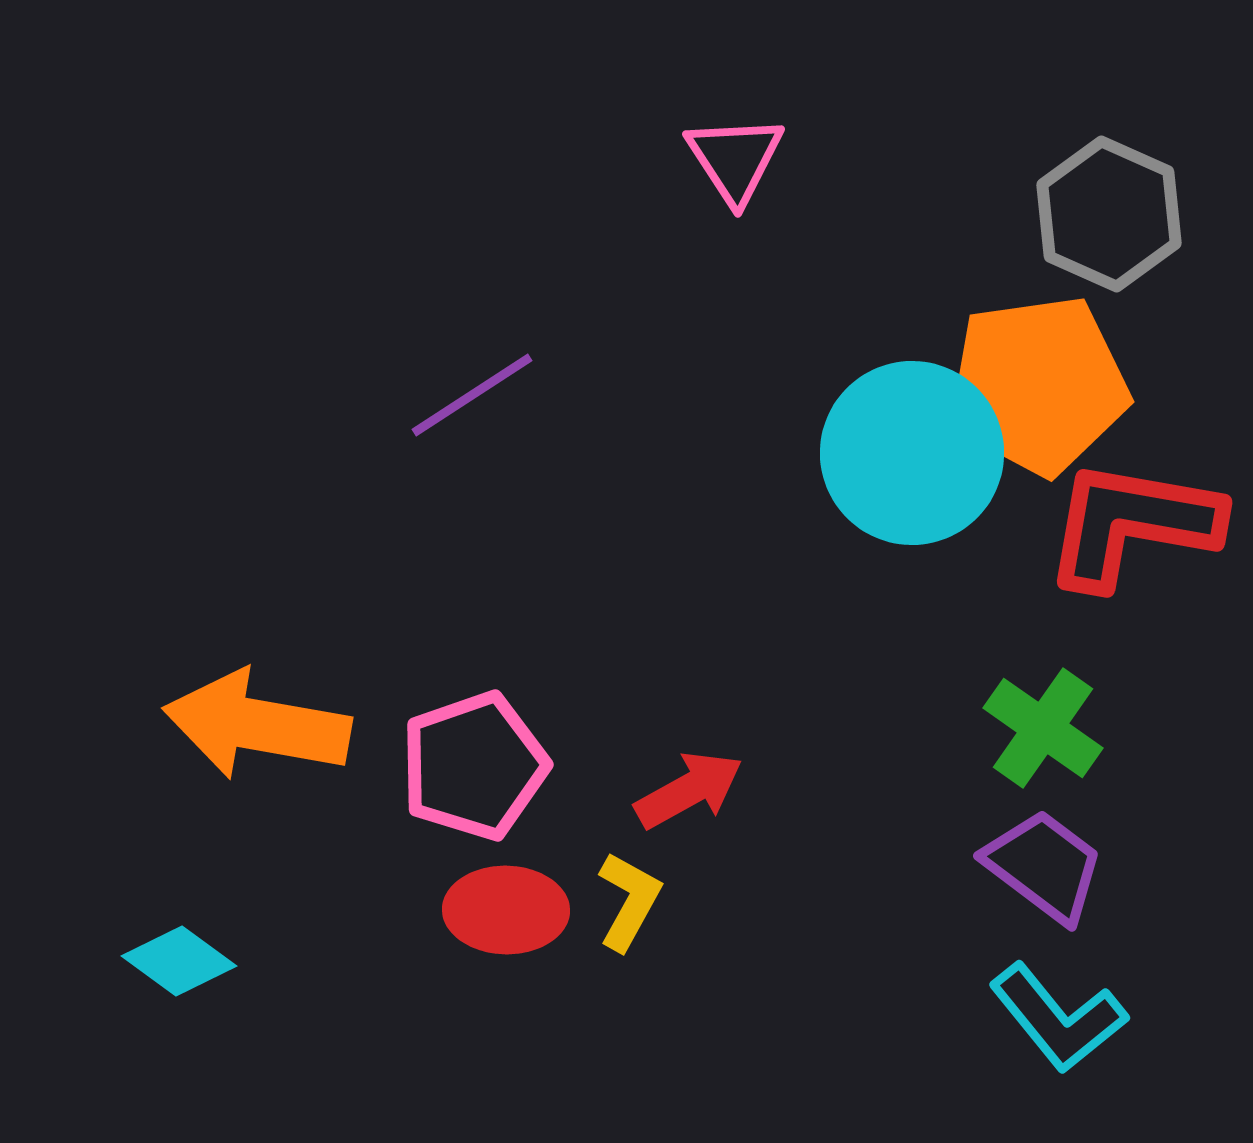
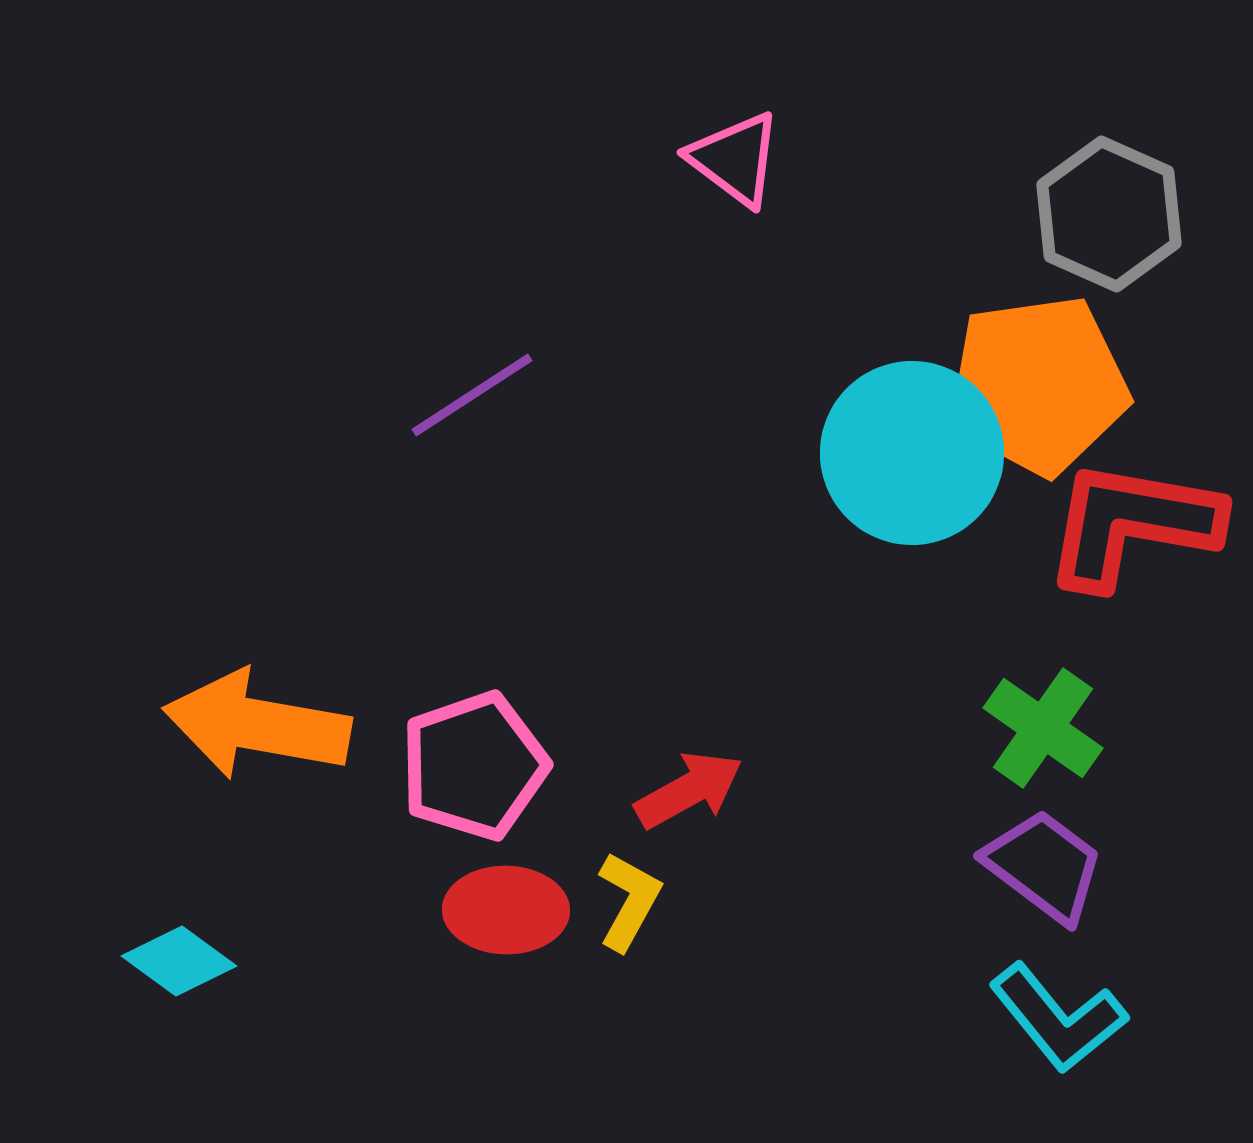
pink triangle: rotated 20 degrees counterclockwise
